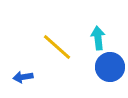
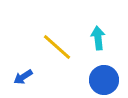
blue circle: moved 6 px left, 13 px down
blue arrow: rotated 24 degrees counterclockwise
